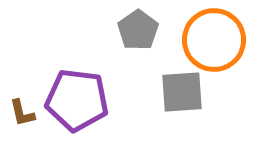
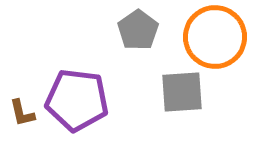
orange circle: moved 1 px right, 3 px up
